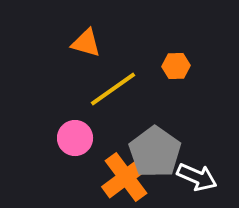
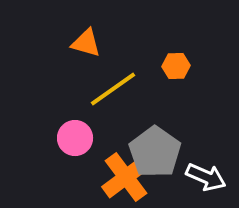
white arrow: moved 9 px right
